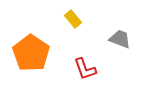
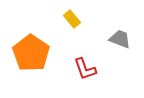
yellow rectangle: moved 1 px left
